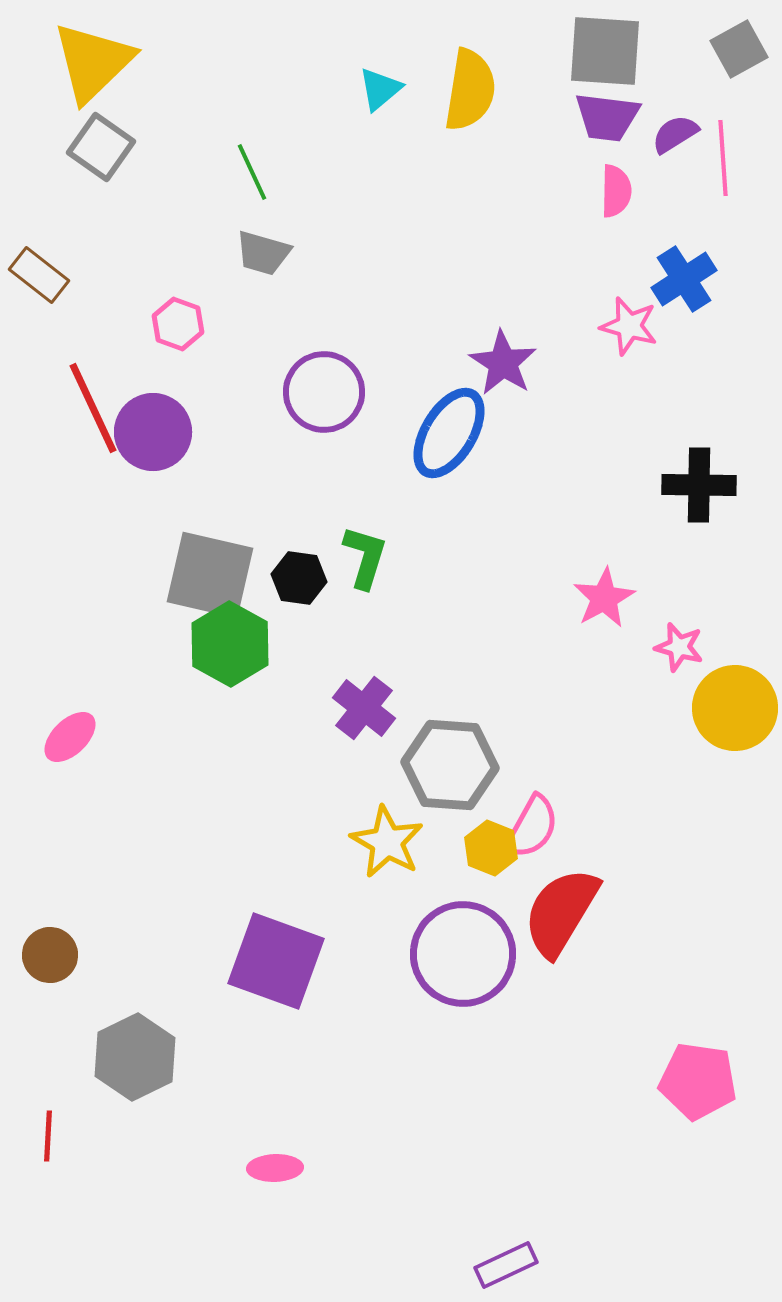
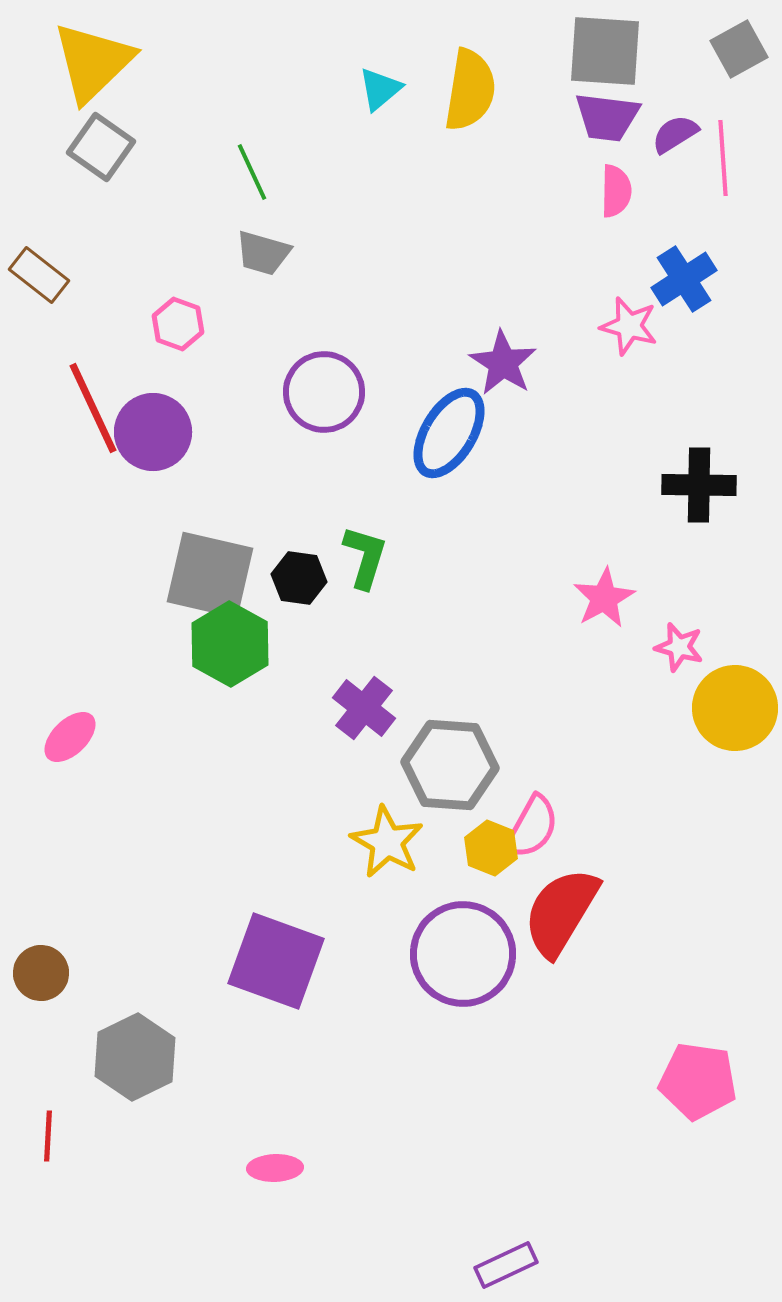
brown circle at (50, 955): moved 9 px left, 18 px down
